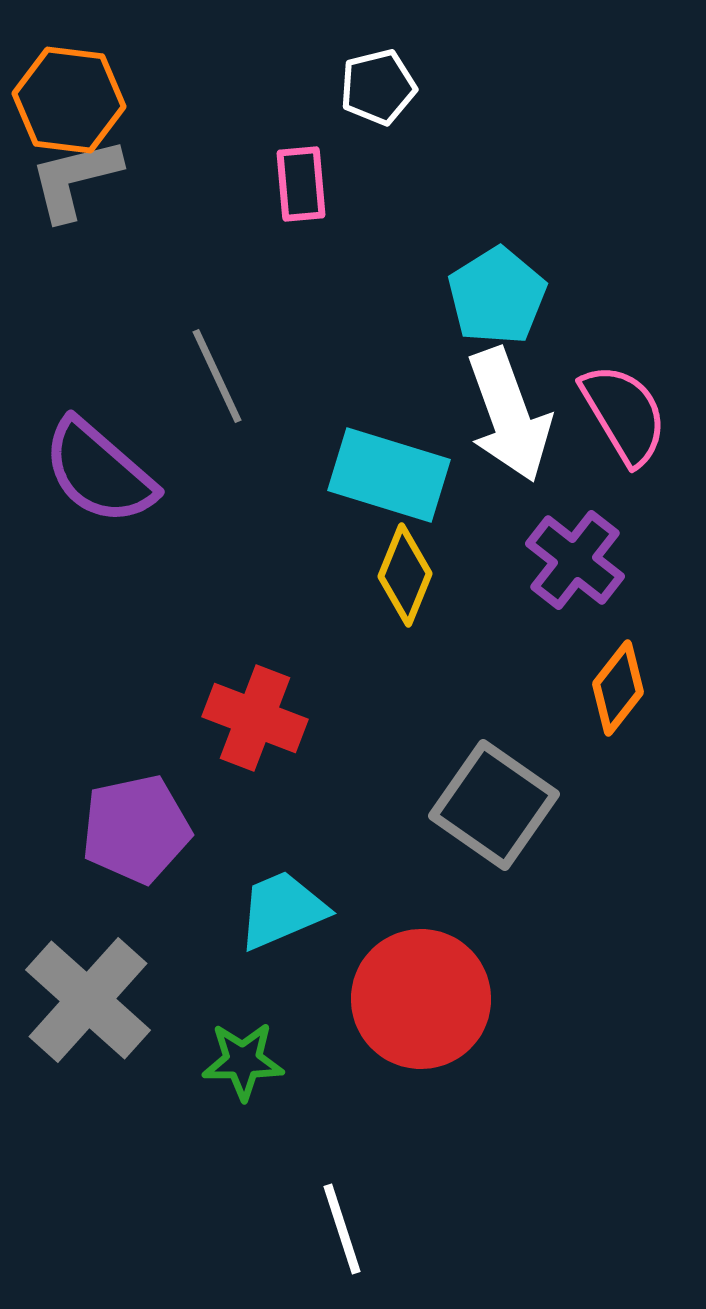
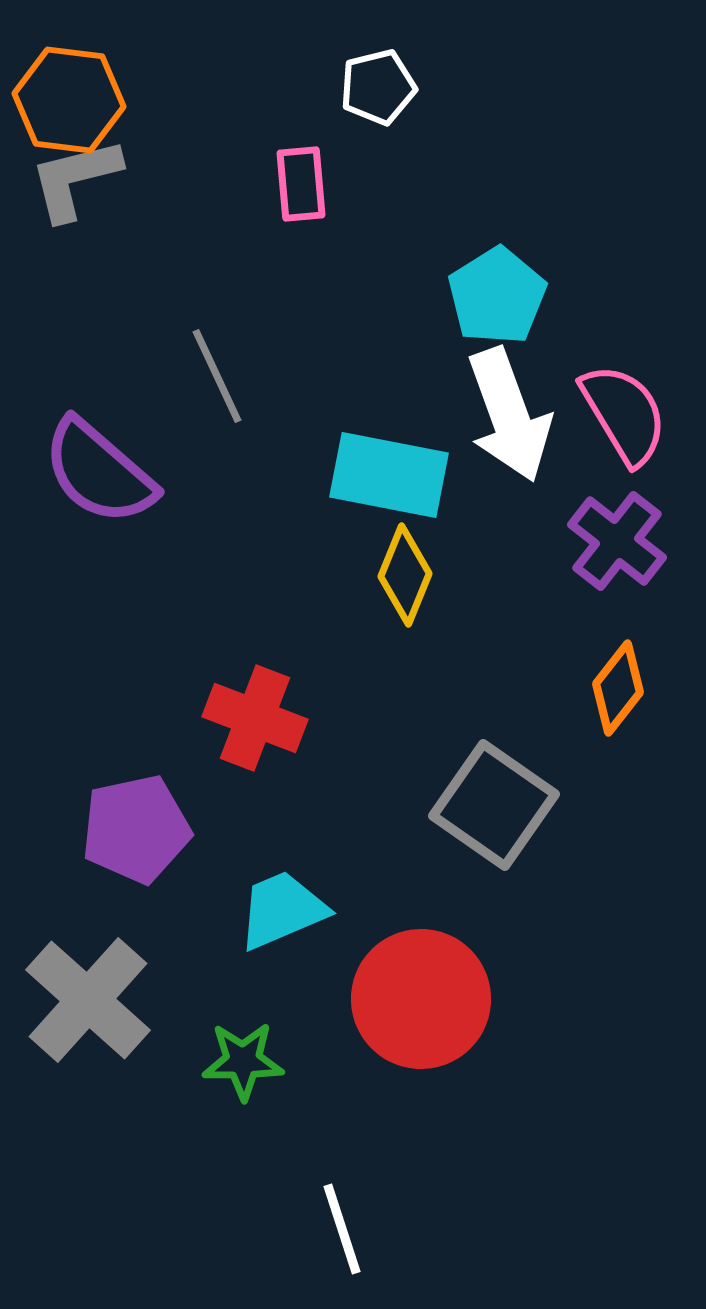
cyan rectangle: rotated 6 degrees counterclockwise
purple cross: moved 42 px right, 19 px up
